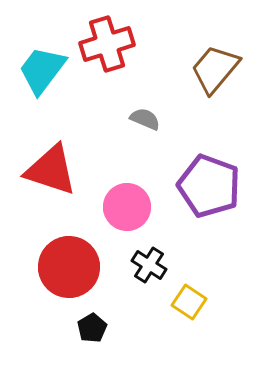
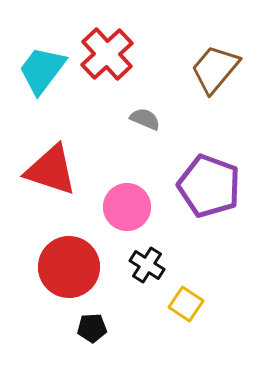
red cross: moved 10 px down; rotated 26 degrees counterclockwise
black cross: moved 2 px left
yellow square: moved 3 px left, 2 px down
black pentagon: rotated 28 degrees clockwise
